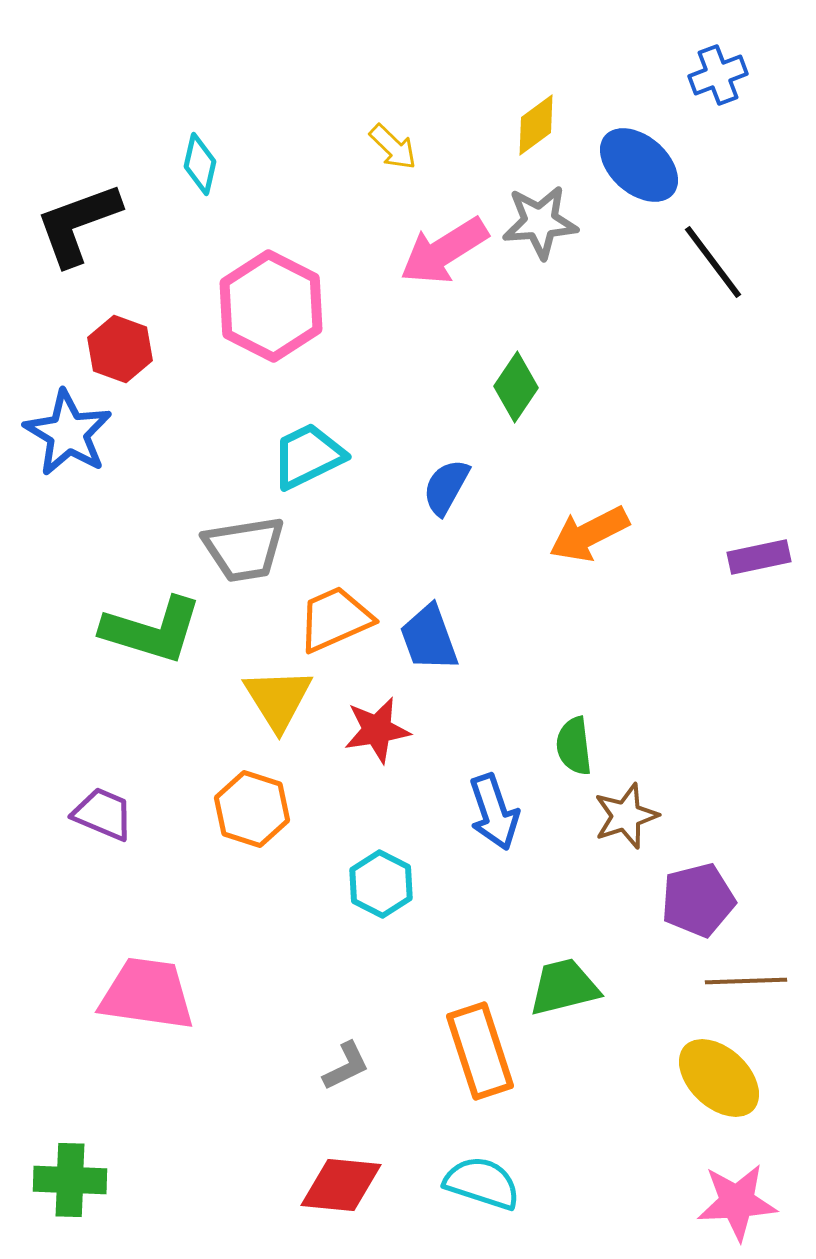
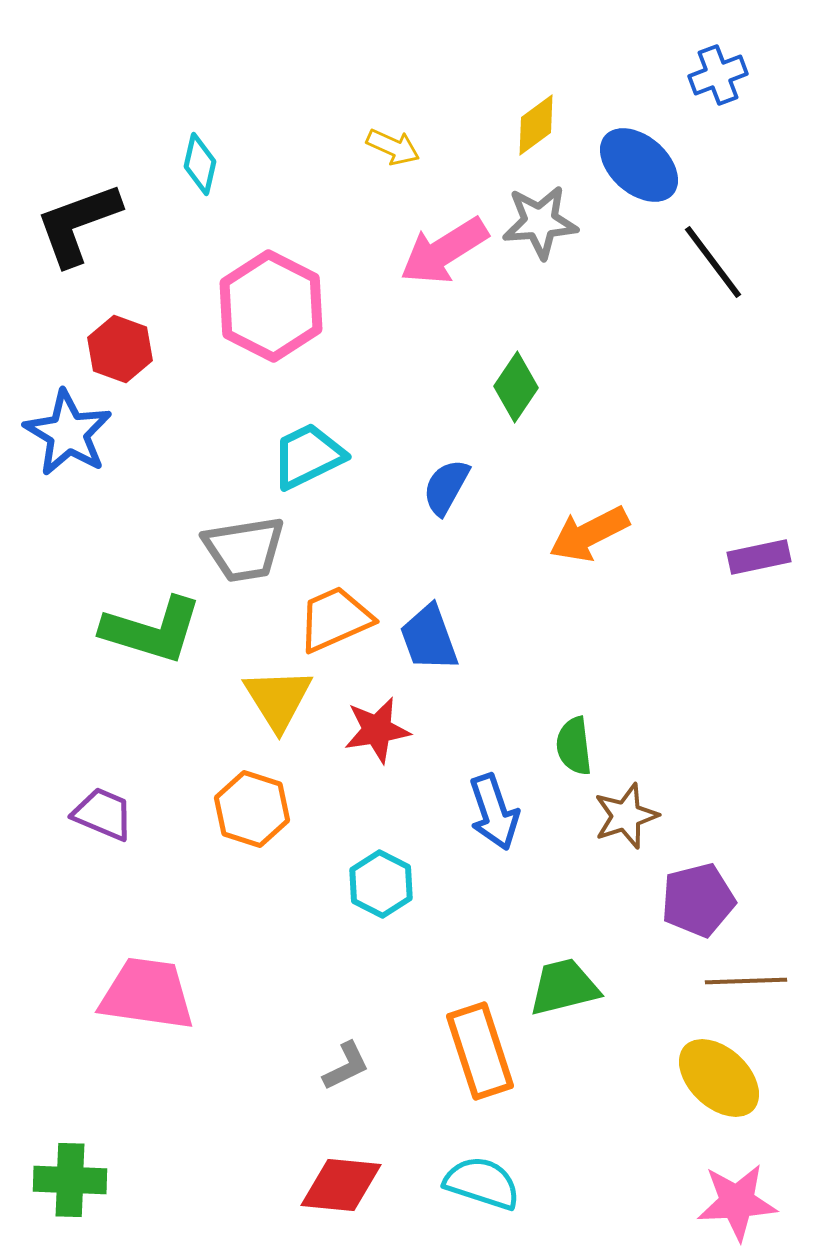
yellow arrow: rotated 20 degrees counterclockwise
